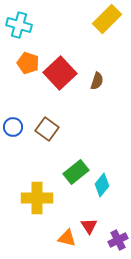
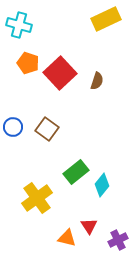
yellow rectangle: moved 1 px left; rotated 20 degrees clockwise
yellow cross: rotated 36 degrees counterclockwise
